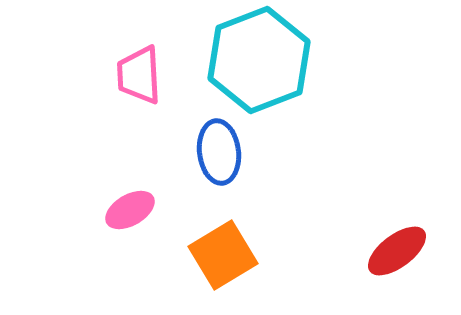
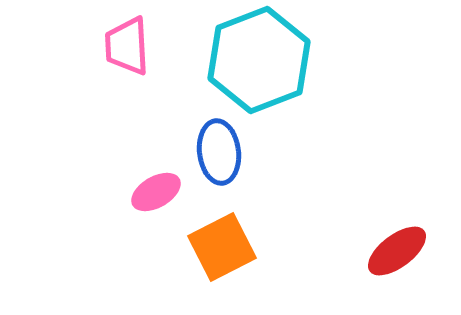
pink trapezoid: moved 12 px left, 29 px up
pink ellipse: moved 26 px right, 18 px up
orange square: moved 1 px left, 8 px up; rotated 4 degrees clockwise
